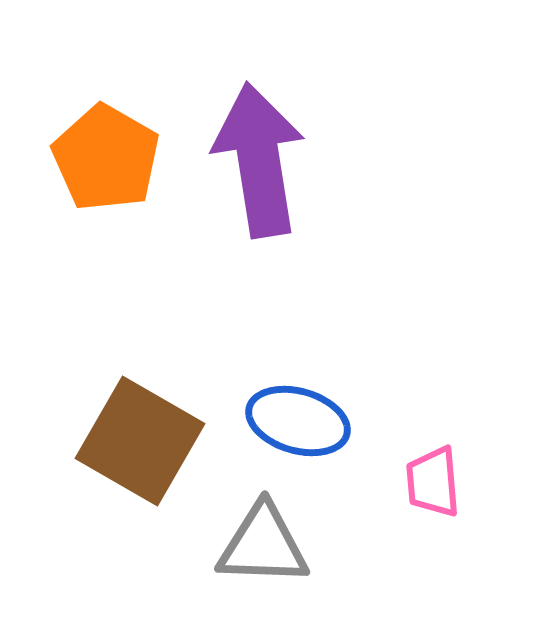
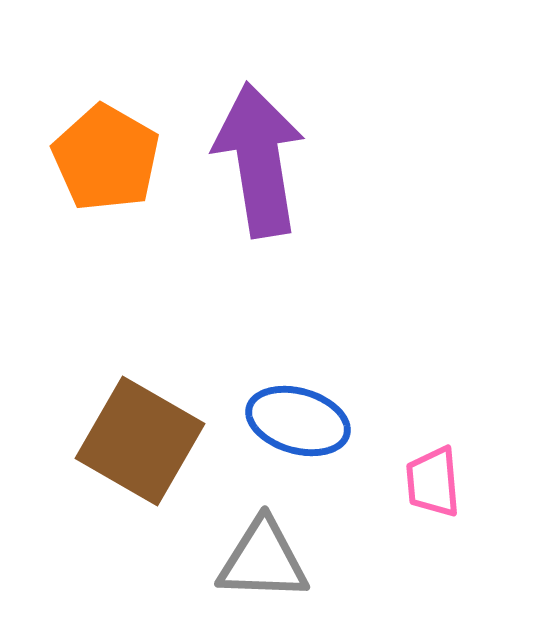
gray triangle: moved 15 px down
